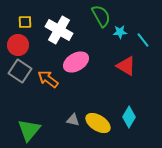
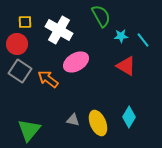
cyan star: moved 1 px right, 4 px down
red circle: moved 1 px left, 1 px up
yellow ellipse: rotated 35 degrees clockwise
